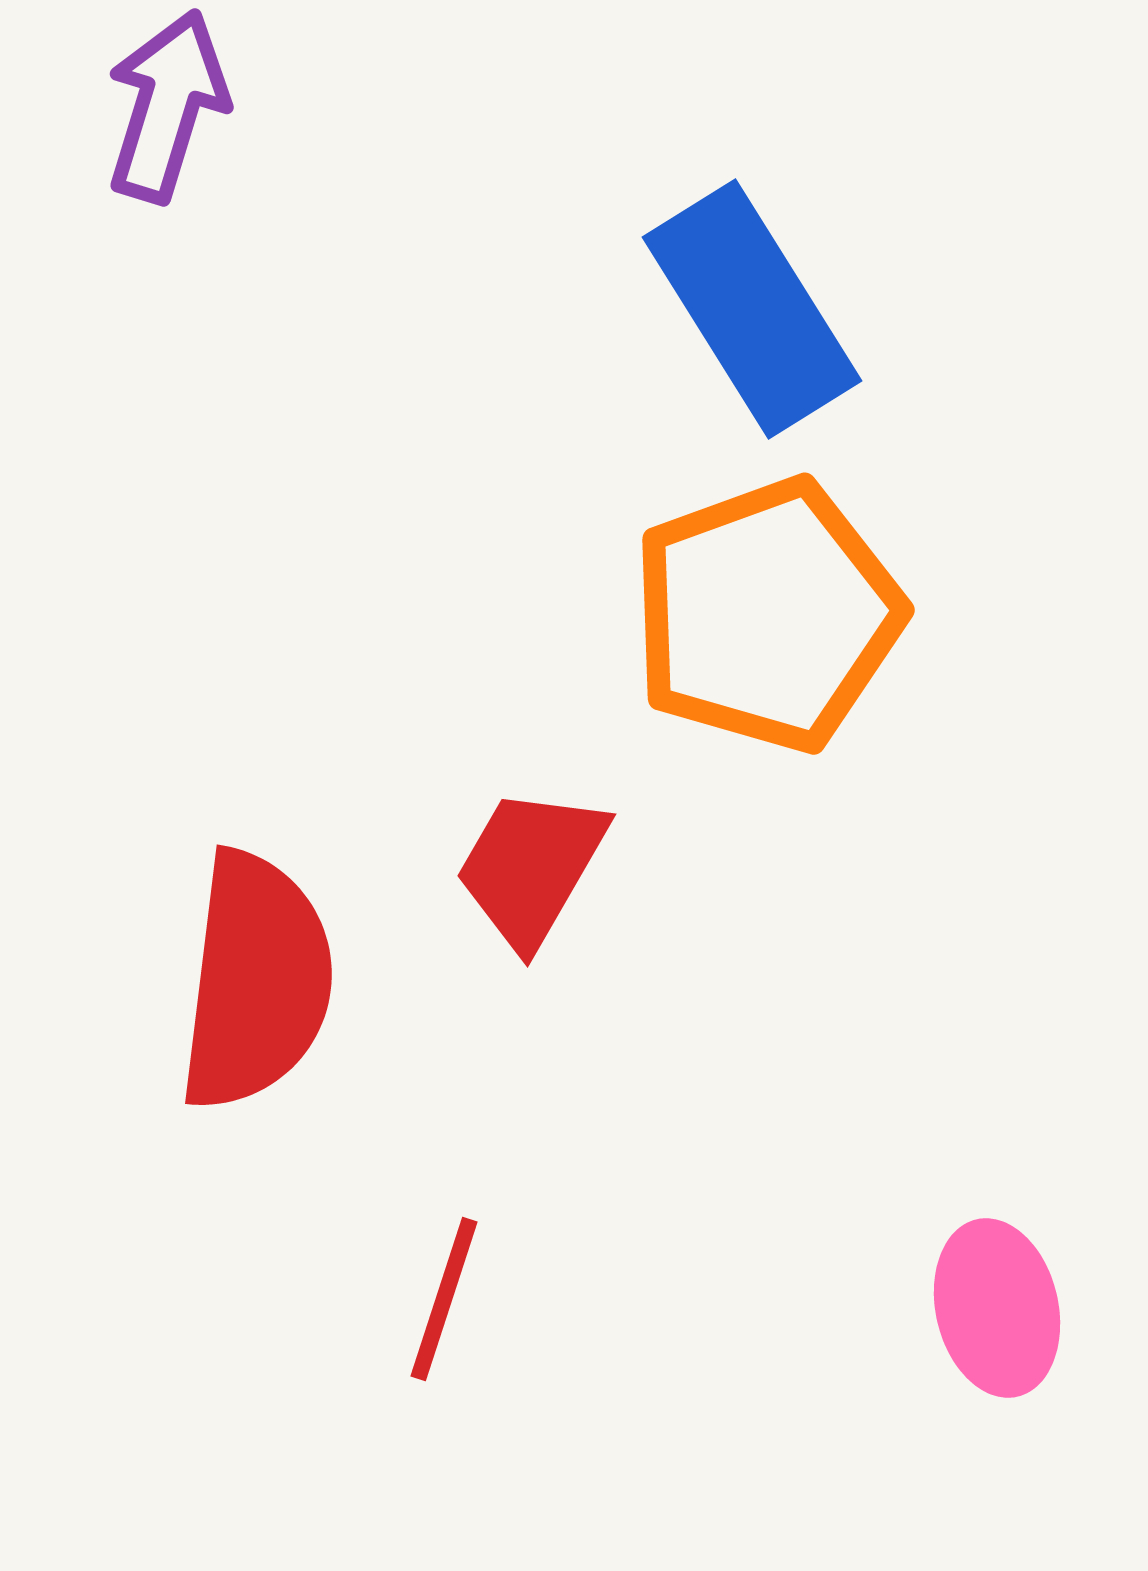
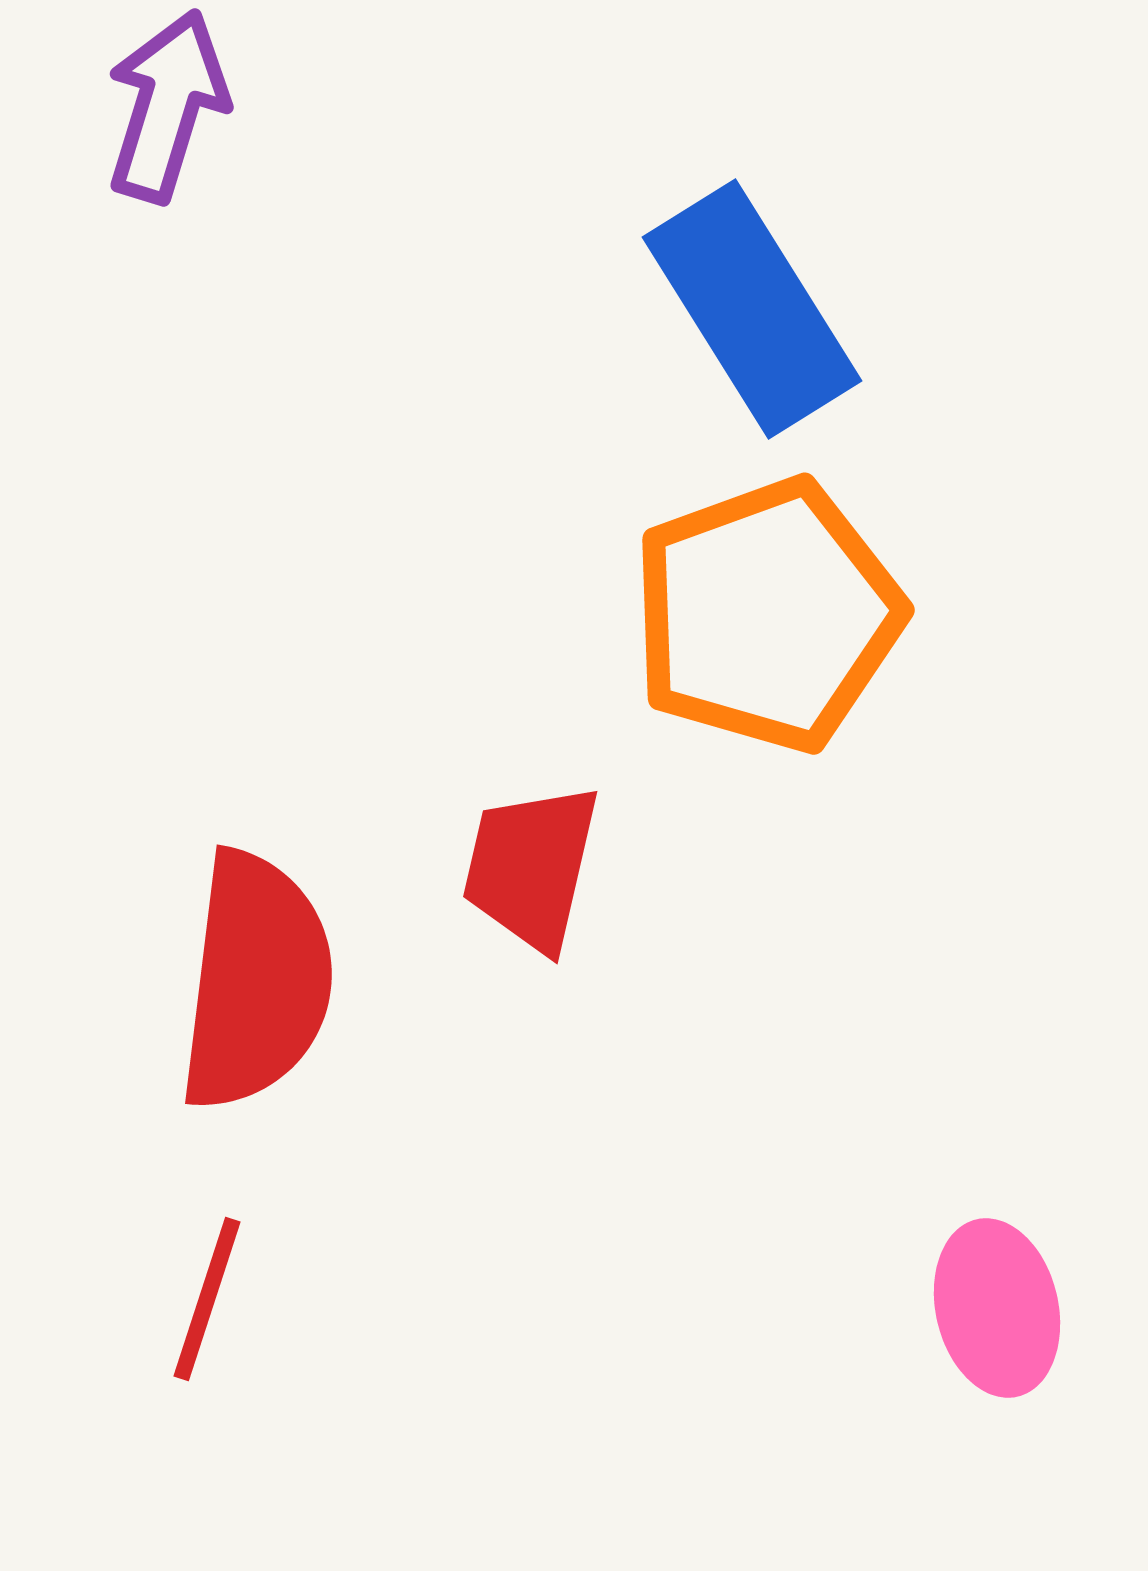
red trapezoid: rotated 17 degrees counterclockwise
red line: moved 237 px left
